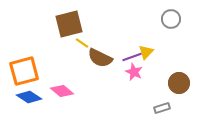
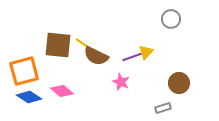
brown square: moved 11 px left, 21 px down; rotated 20 degrees clockwise
brown semicircle: moved 4 px left, 2 px up
pink star: moved 13 px left, 10 px down
gray rectangle: moved 1 px right
